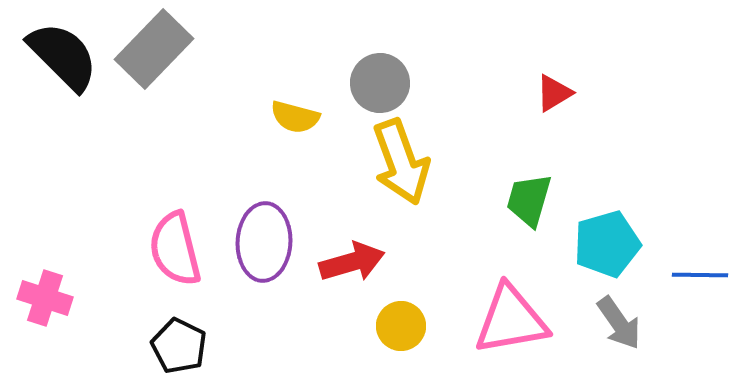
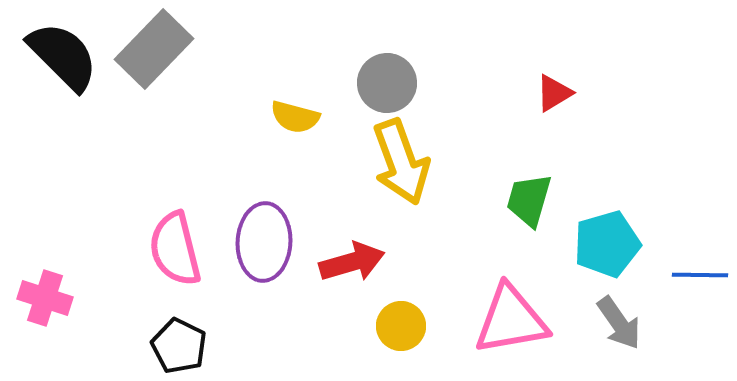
gray circle: moved 7 px right
